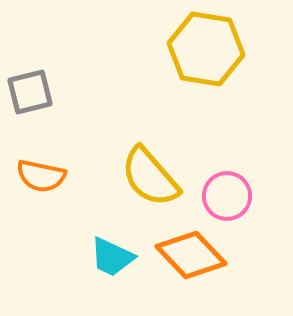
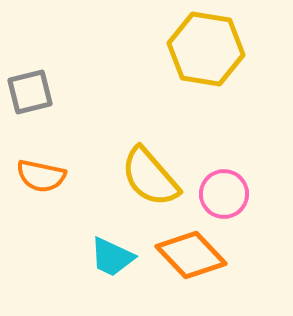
pink circle: moved 3 px left, 2 px up
